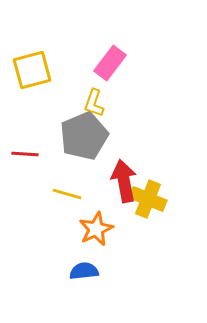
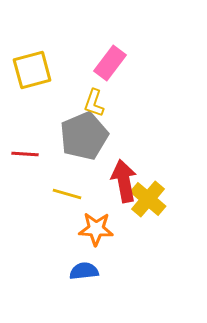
yellow cross: rotated 18 degrees clockwise
orange star: rotated 28 degrees clockwise
